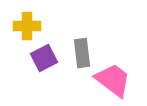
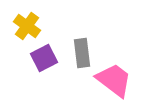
yellow cross: rotated 36 degrees clockwise
pink trapezoid: moved 1 px right
